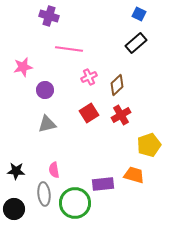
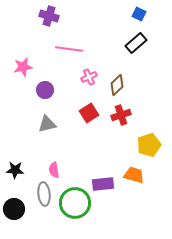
red cross: rotated 12 degrees clockwise
black star: moved 1 px left, 1 px up
